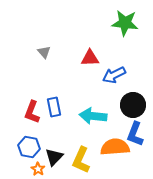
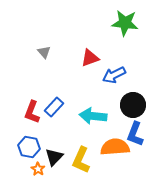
red triangle: rotated 18 degrees counterclockwise
blue rectangle: rotated 54 degrees clockwise
